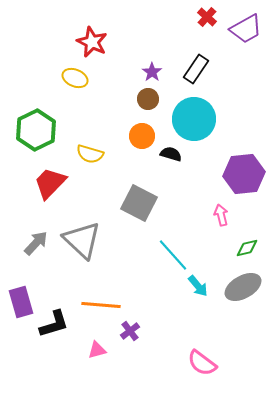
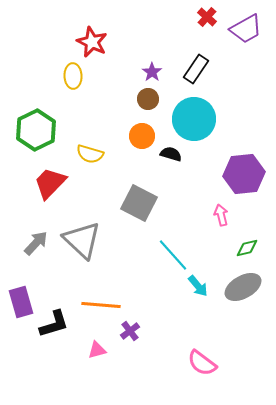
yellow ellipse: moved 2 px left, 2 px up; rotated 65 degrees clockwise
